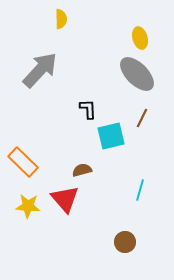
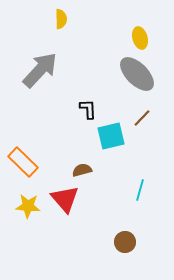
brown line: rotated 18 degrees clockwise
